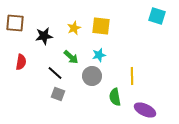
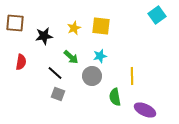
cyan square: moved 1 px up; rotated 36 degrees clockwise
cyan star: moved 1 px right, 1 px down
